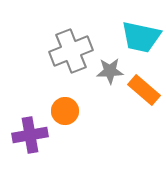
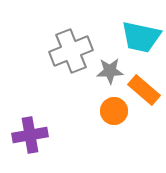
orange circle: moved 49 px right
